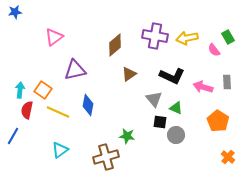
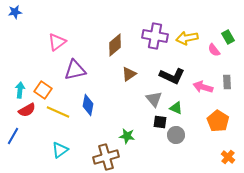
pink triangle: moved 3 px right, 5 px down
red semicircle: rotated 132 degrees counterclockwise
